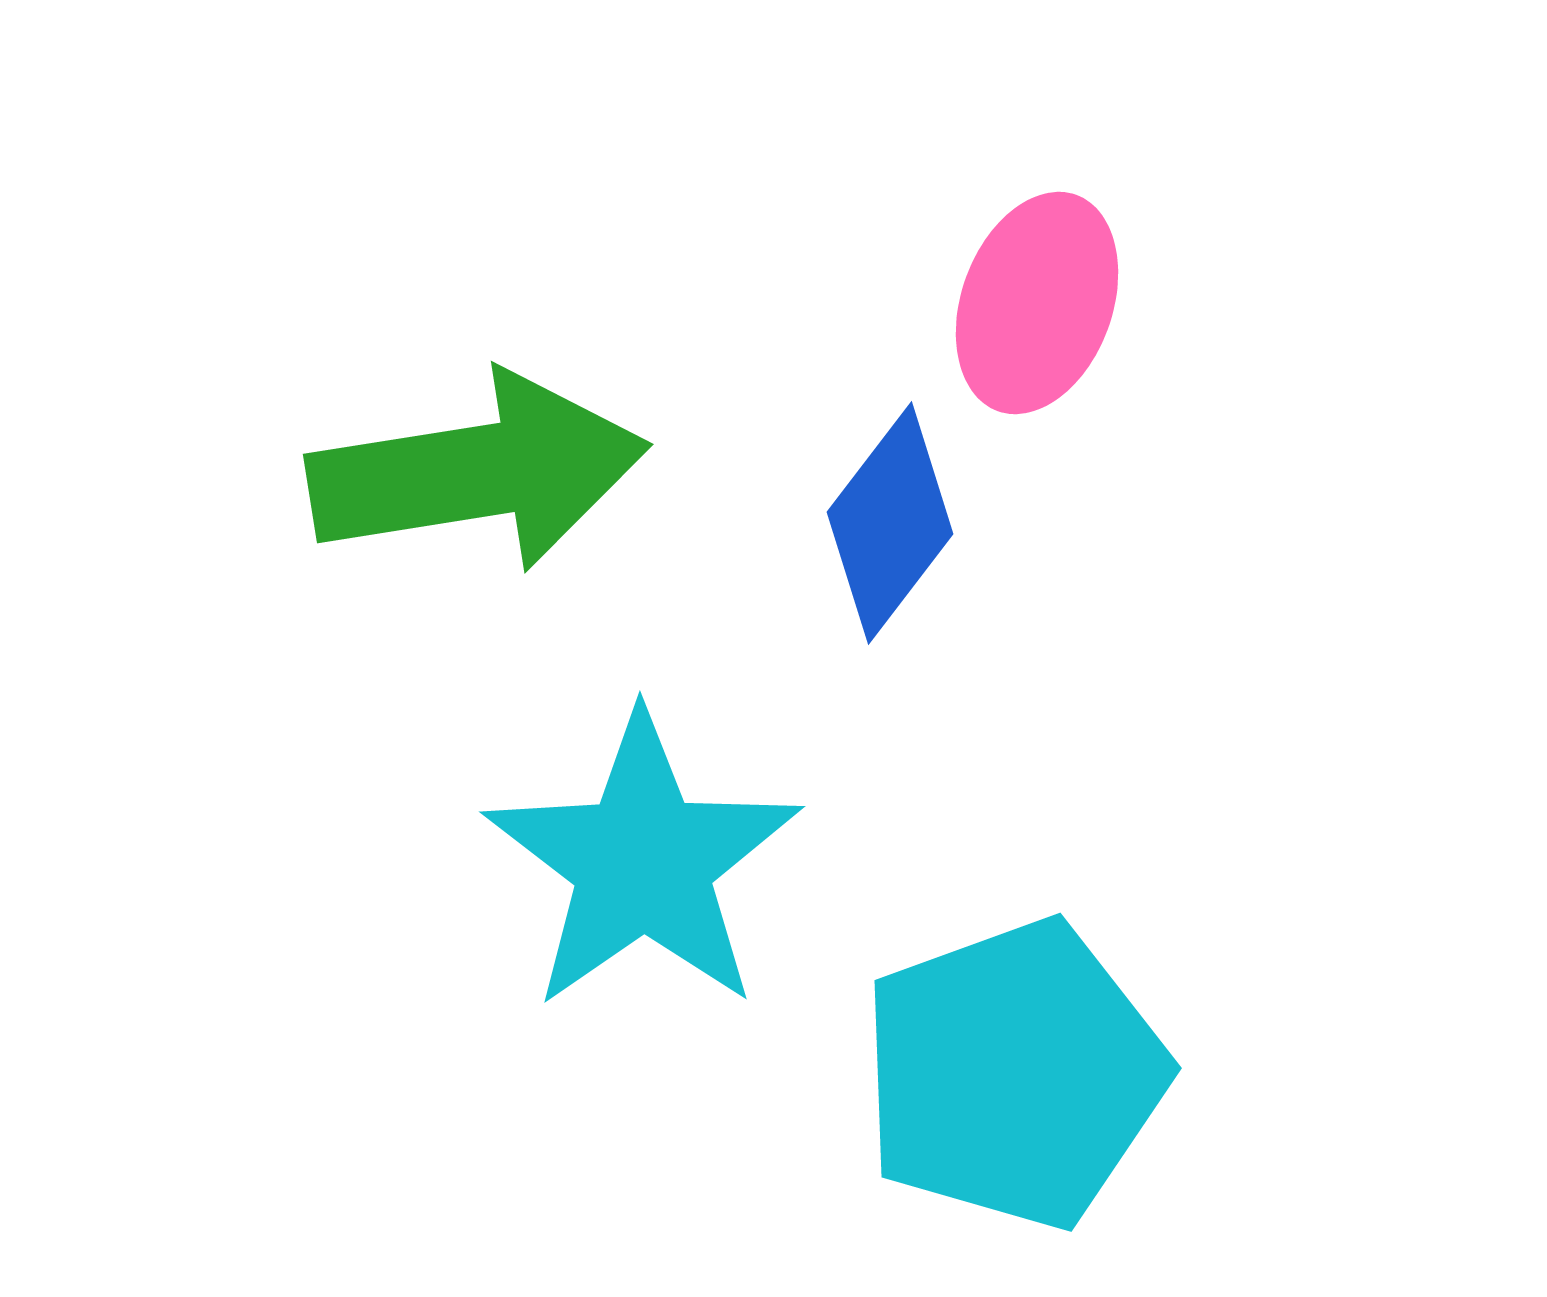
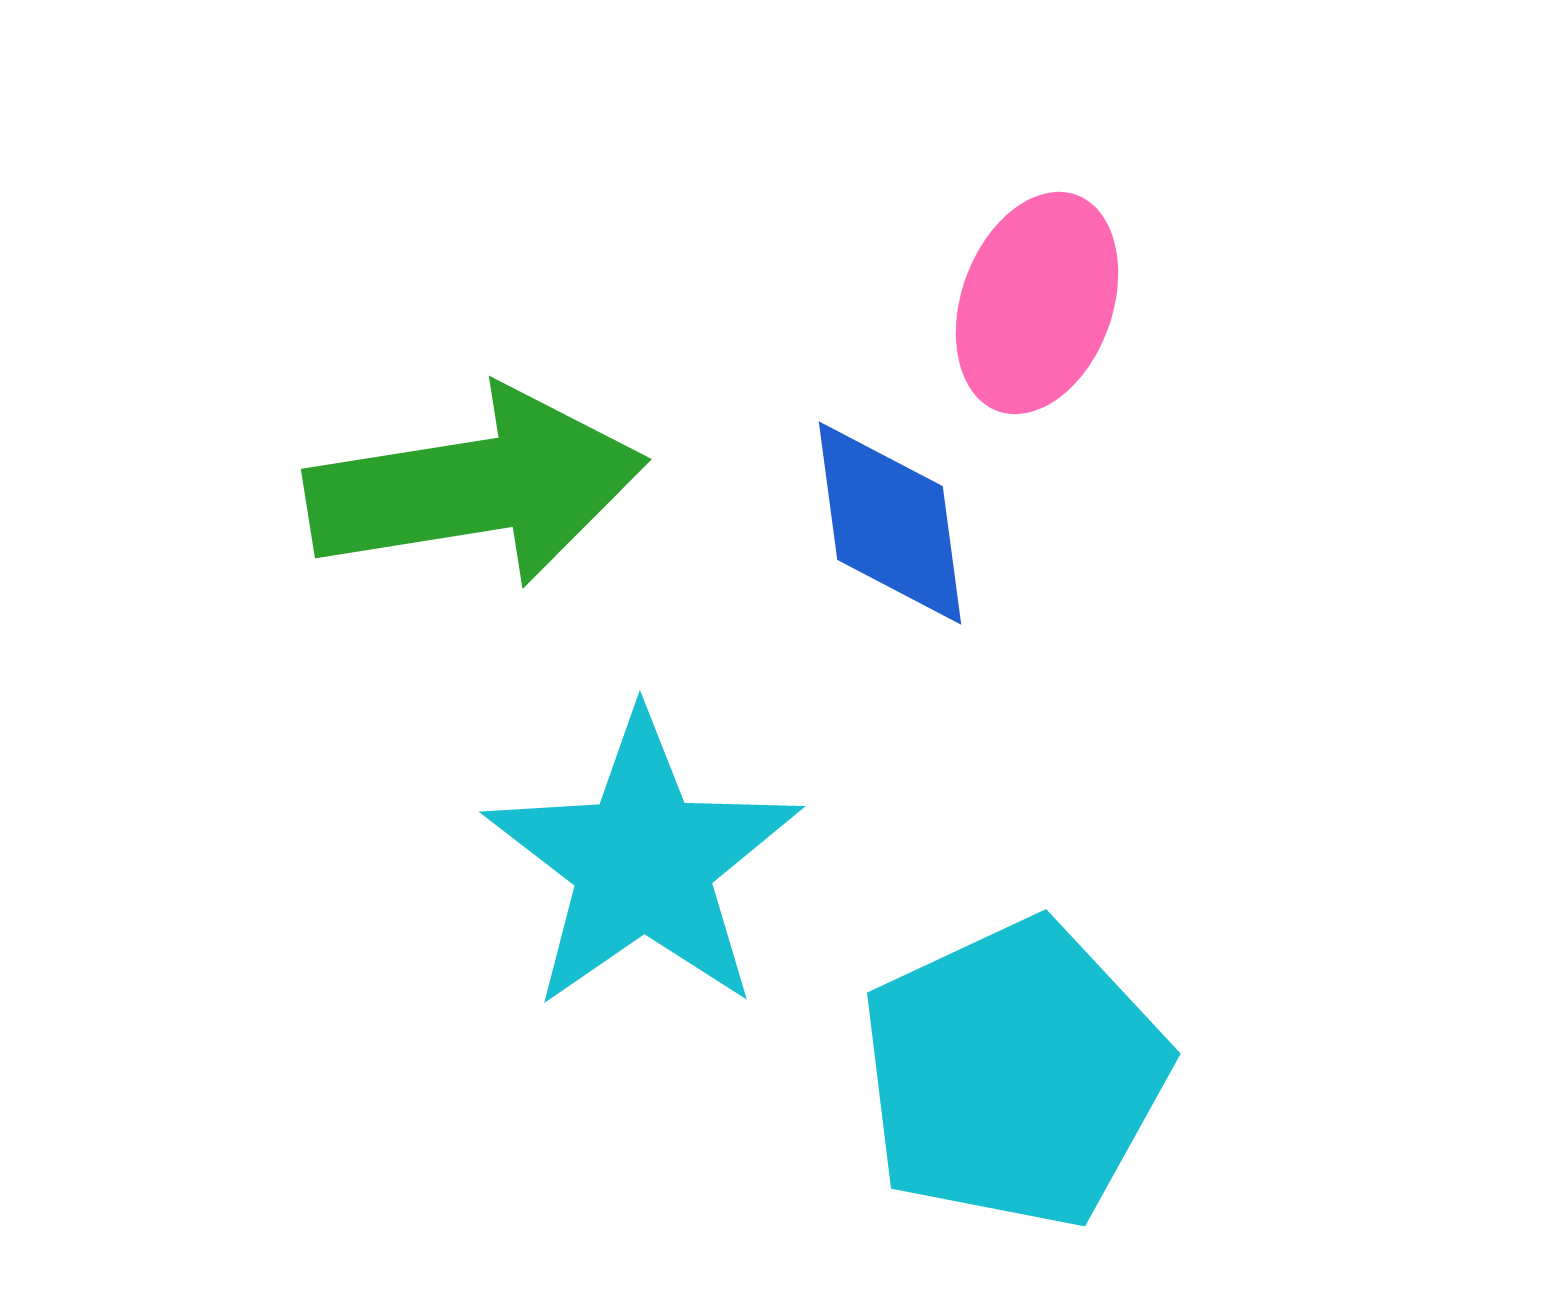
green arrow: moved 2 px left, 15 px down
blue diamond: rotated 45 degrees counterclockwise
cyan pentagon: rotated 5 degrees counterclockwise
